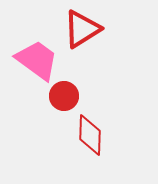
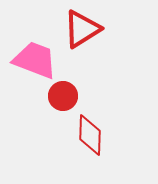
pink trapezoid: moved 2 px left; rotated 15 degrees counterclockwise
red circle: moved 1 px left
